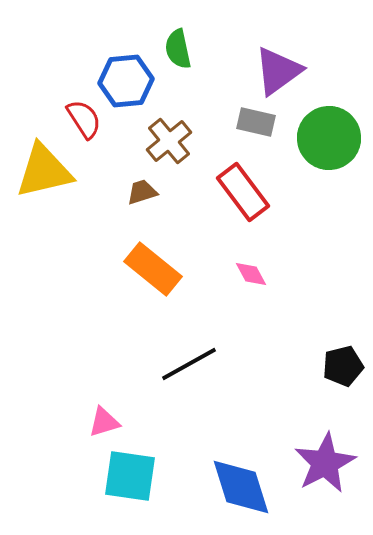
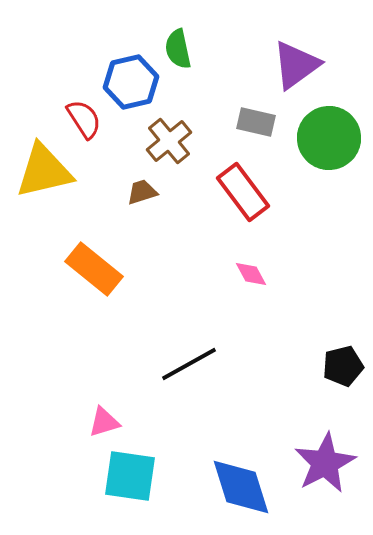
purple triangle: moved 18 px right, 6 px up
blue hexagon: moved 5 px right, 1 px down; rotated 8 degrees counterclockwise
orange rectangle: moved 59 px left
